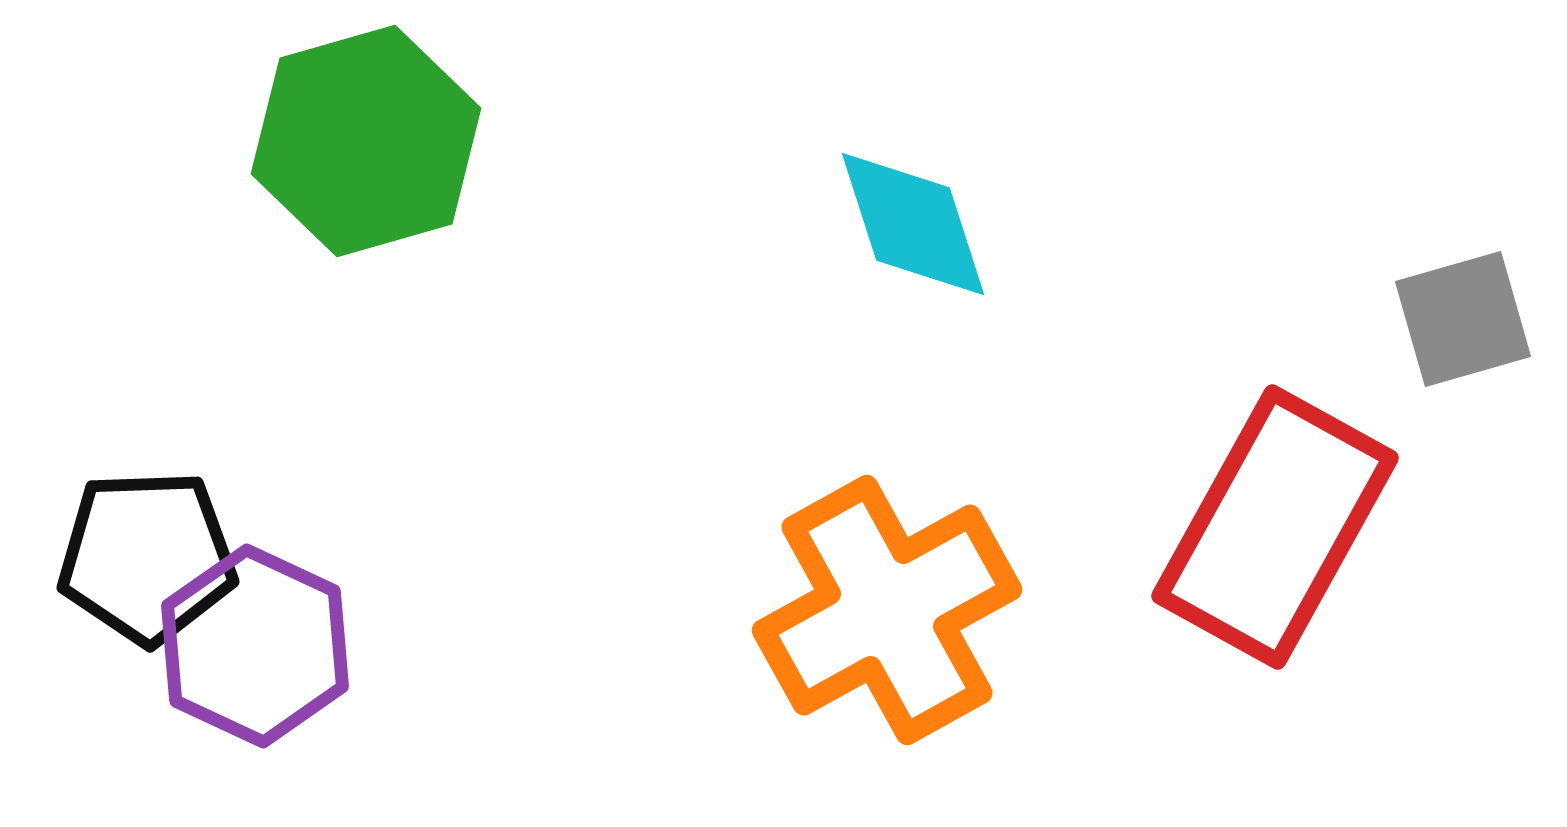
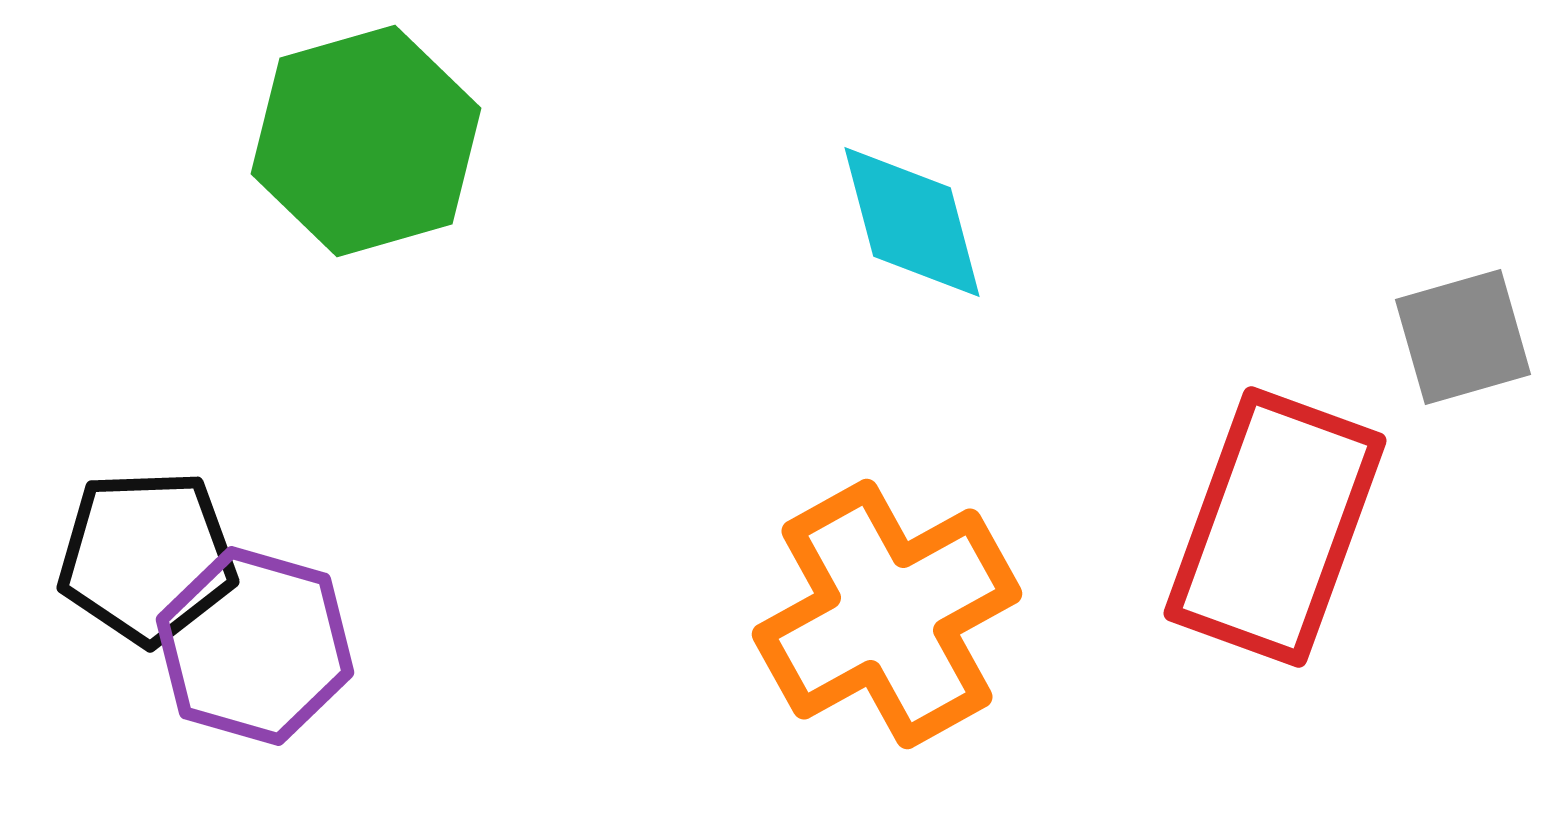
cyan diamond: moved 1 px left, 2 px up; rotated 3 degrees clockwise
gray square: moved 18 px down
red rectangle: rotated 9 degrees counterclockwise
orange cross: moved 4 px down
purple hexagon: rotated 9 degrees counterclockwise
